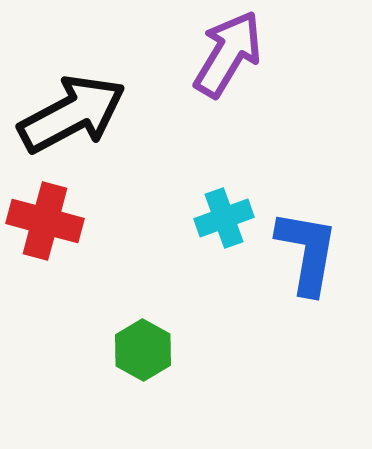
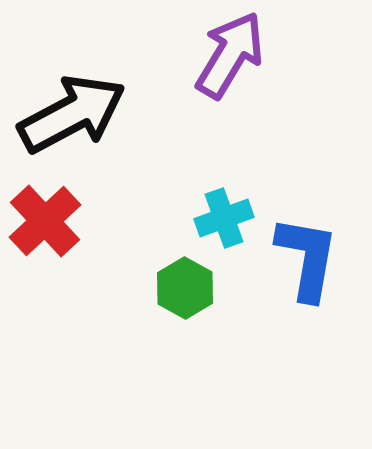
purple arrow: moved 2 px right, 1 px down
red cross: rotated 32 degrees clockwise
blue L-shape: moved 6 px down
green hexagon: moved 42 px right, 62 px up
